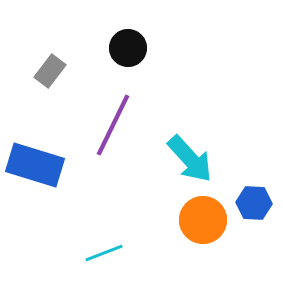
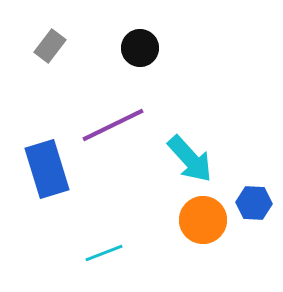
black circle: moved 12 px right
gray rectangle: moved 25 px up
purple line: rotated 38 degrees clockwise
blue rectangle: moved 12 px right, 4 px down; rotated 56 degrees clockwise
